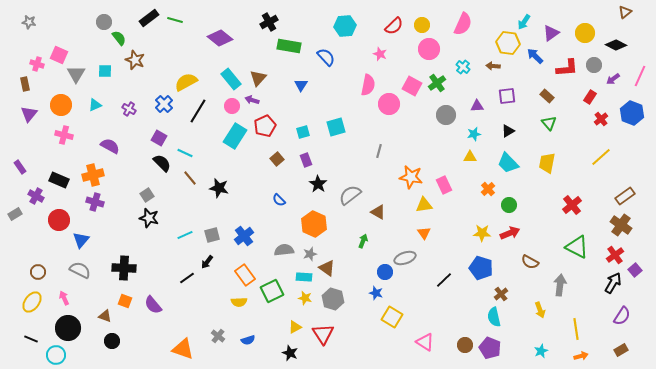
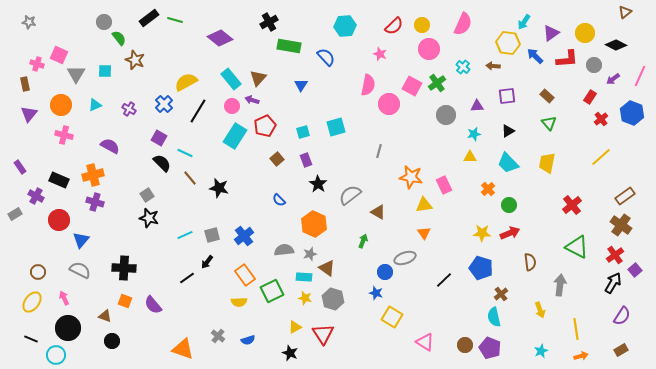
red L-shape at (567, 68): moved 9 px up
brown semicircle at (530, 262): rotated 126 degrees counterclockwise
